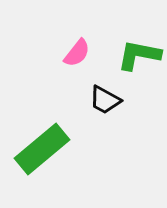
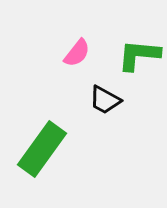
green L-shape: rotated 6 degrees counterclockwise
green rectangle: rotated 14 degrees counterclockwise
